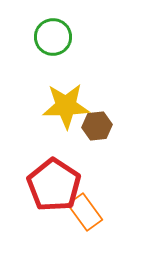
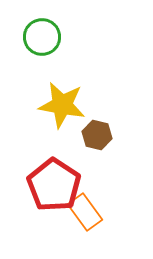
green circle: moved 11 px left
yellow star: moved 4 px left, 1 px up; rotated 12 degrees clockwise
brown hexagon: moved 9 px down; rotated 20 degrees clockwise
